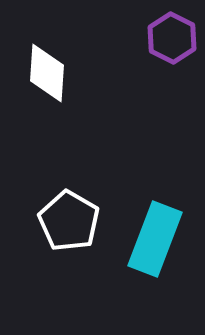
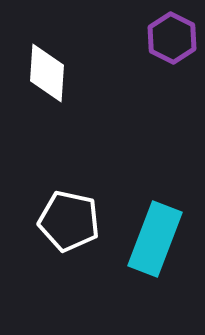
white pentagon: rotated 18 degrees counterclockwise
